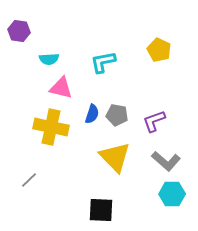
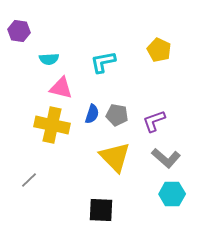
yellow cross: moved 1 px right, 2 px up
gray L-shape: moved 3 px up
